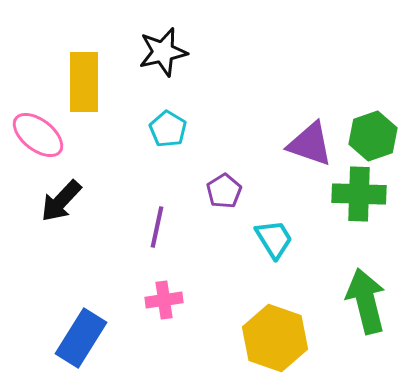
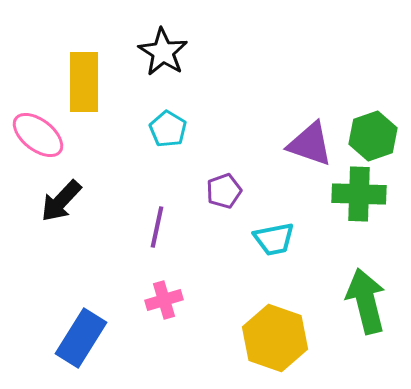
black star: rotated 27 degrees counterclockwise
purple pentagon: rotated 12 degrees clockwise
cyan trapezoid: rotated 111 degrees clockwise
pink cross: rotated 9 degrees counterclockwise
